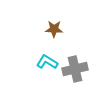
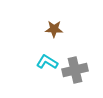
gray cross: moved 1 px down
